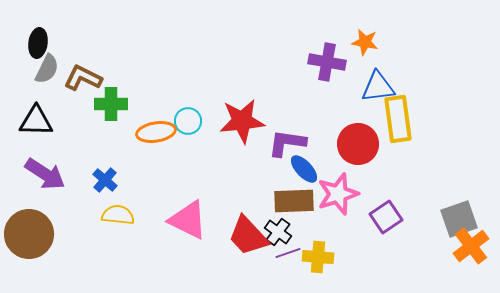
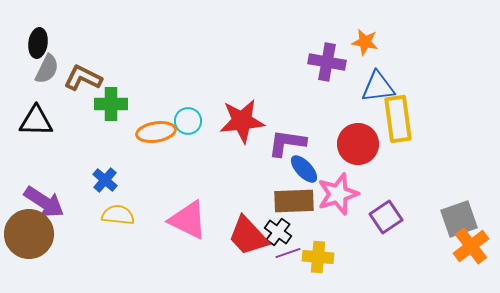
purple arrow: moved 1 px left, 28 px down
